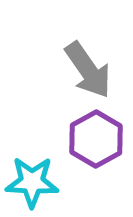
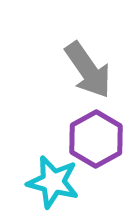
cyan star: moved 21 px right; rotated 12 degrees clockwise
